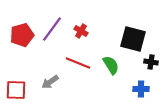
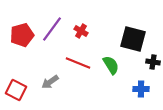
black cross: moved 2 px right
red square: rotated 25 degrees clockwise
